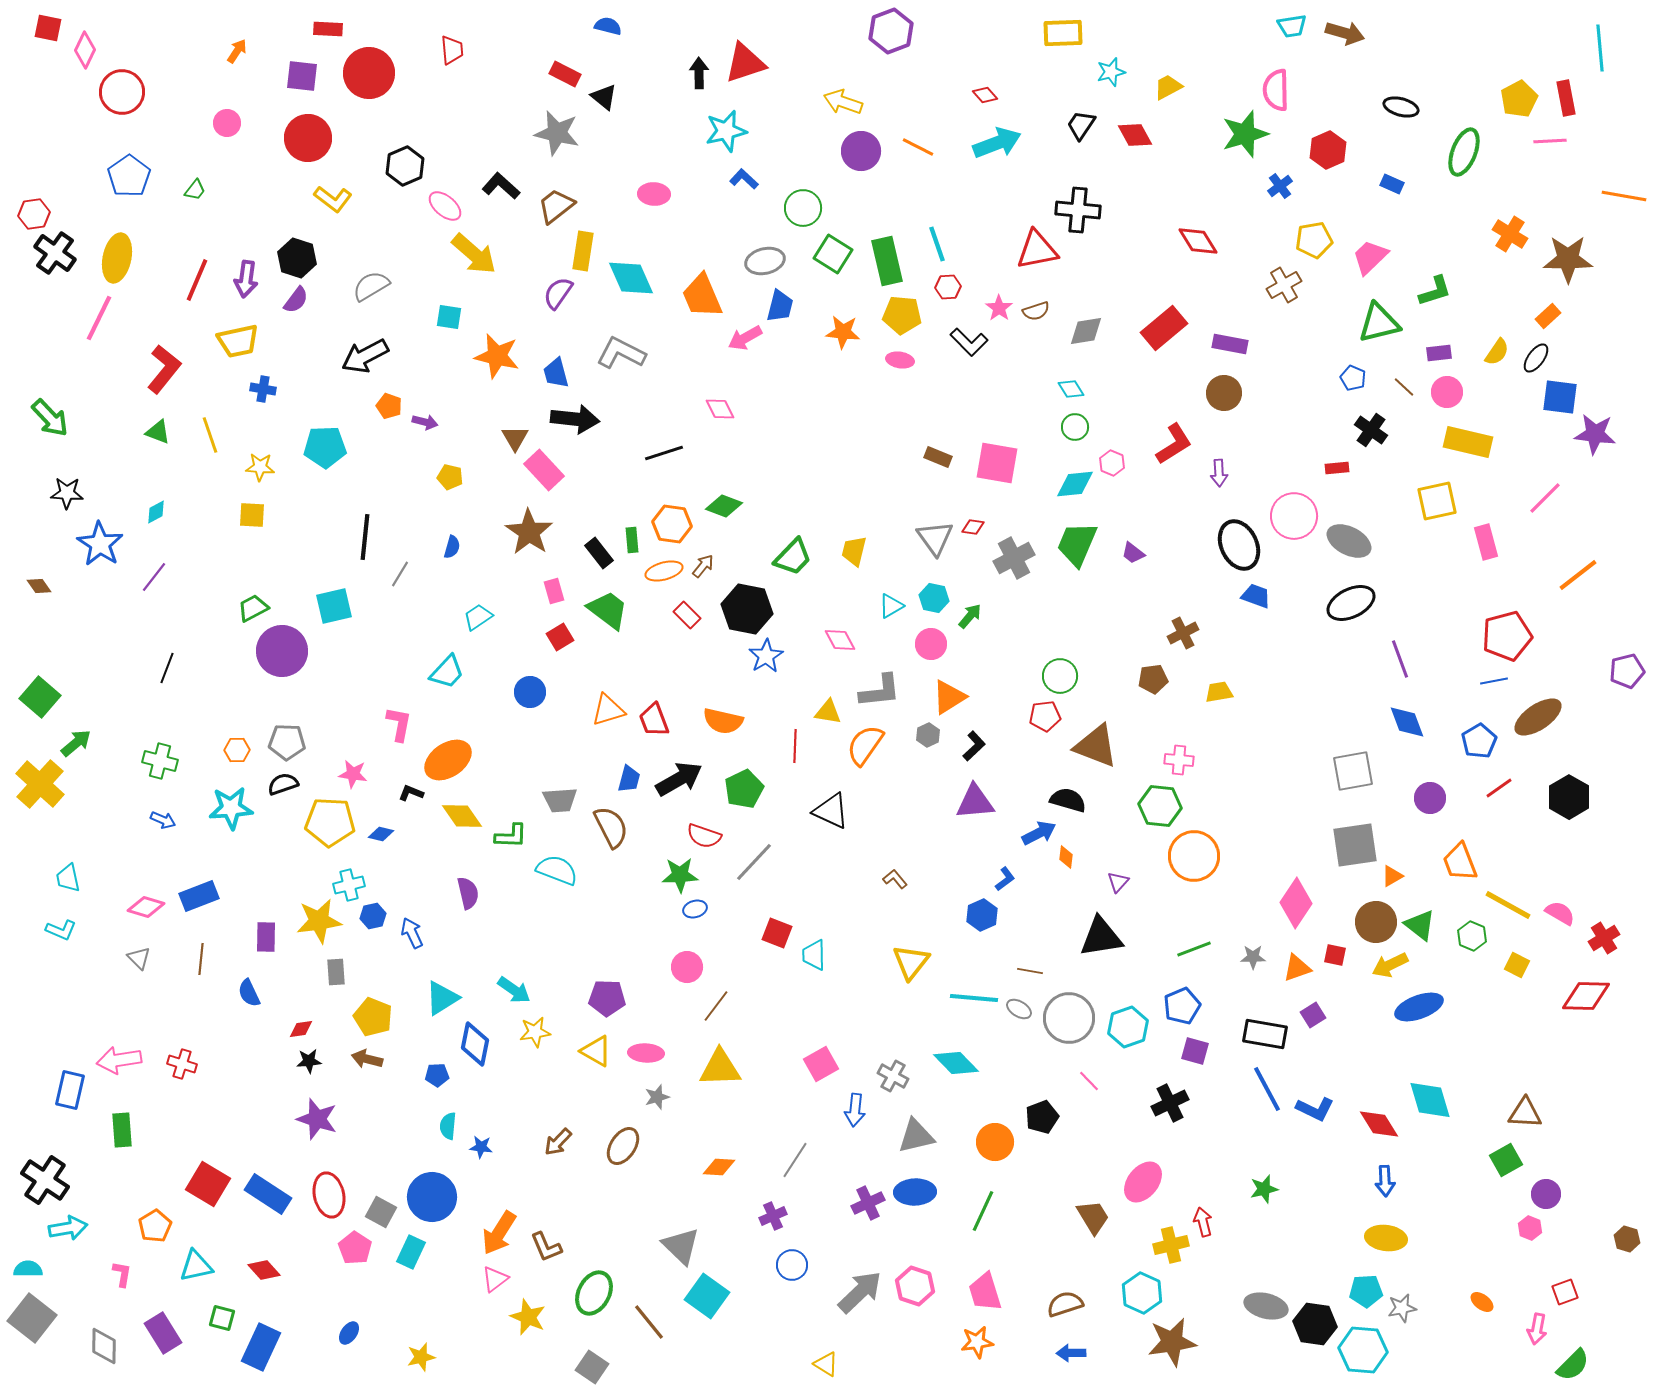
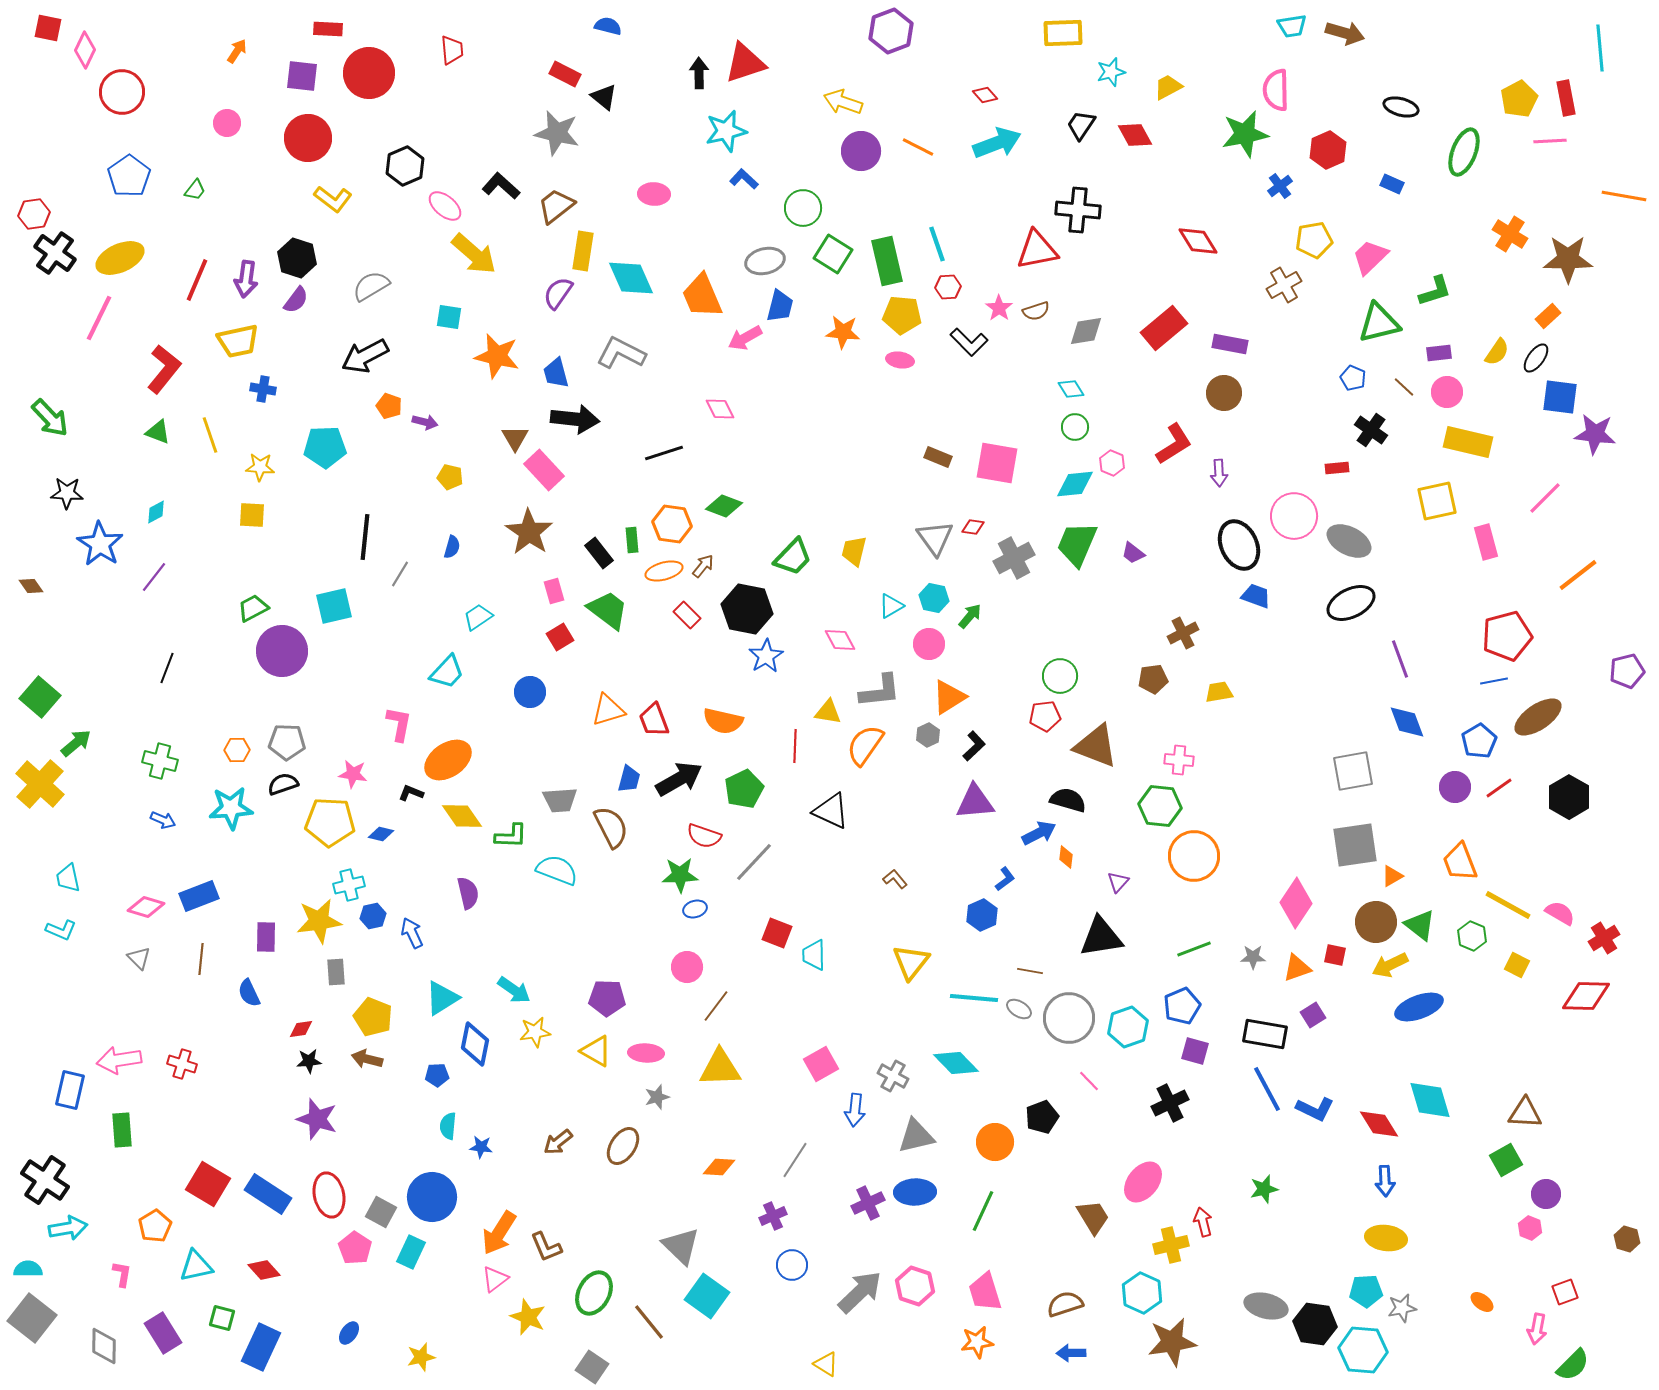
green star at (1245, 134): rotated 6 degrees clockwise
yellow ellipse at (117, 258): moved 3 px right; rotated 54 degrees clockwise
brown diamond at (39, 586): moved 8 px left
pink circle at (931, 644): moved 2 px left
purple circle at (1430, 798): moved 25 px right, 11 px up
brown arrow at (558, 1142): rotated 8 degrees clockwise
